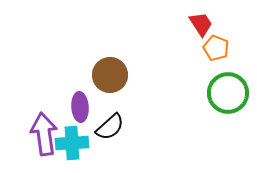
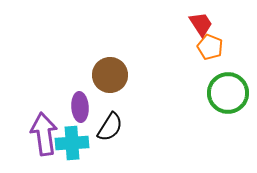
orange pentagon: moved 6 px left, 1 px up
black semicircle: rotated 16 degrees counterclockwise
